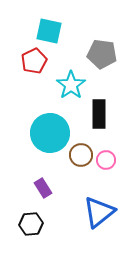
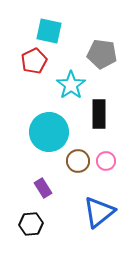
cyan circle: moved 1 px left, 1 px up
brown circle: moved 3 px left, 6 px down
pink circle: moved 1 px down
